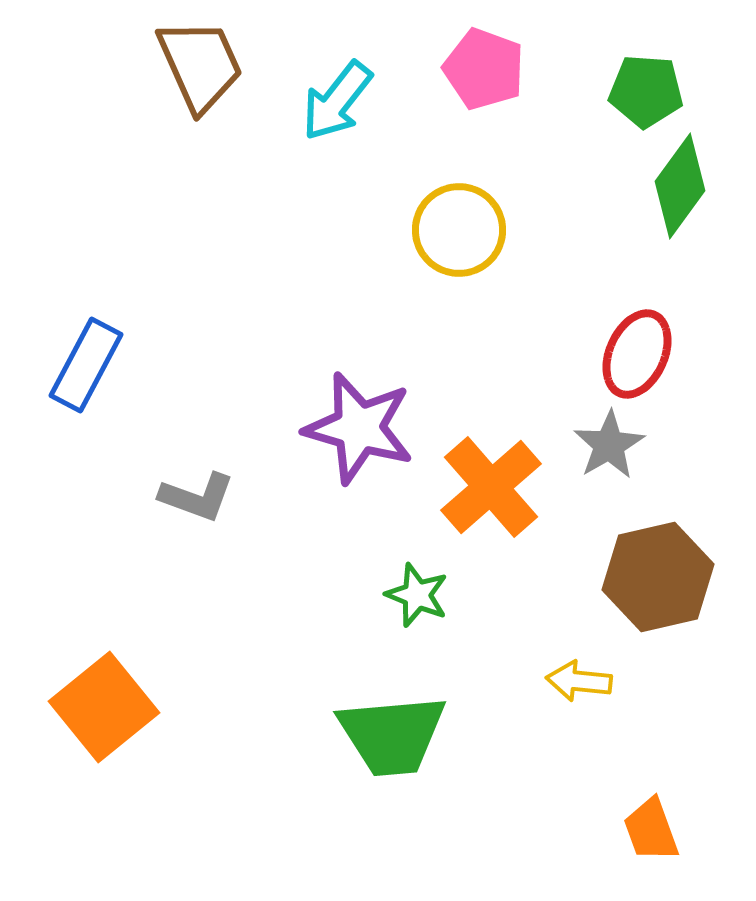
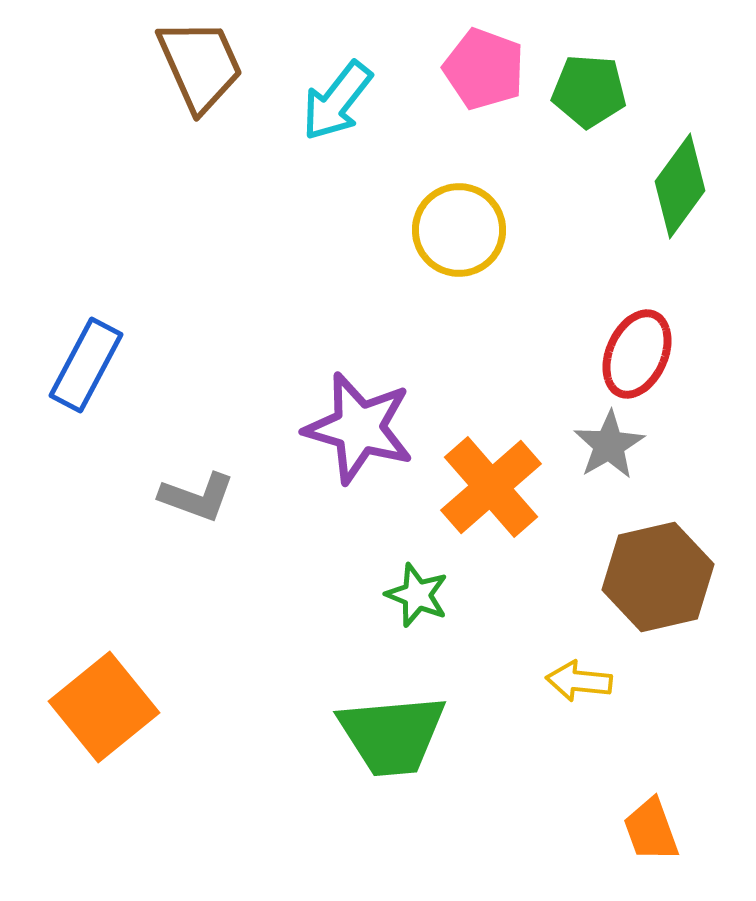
green pentagon: moved 57 px left
